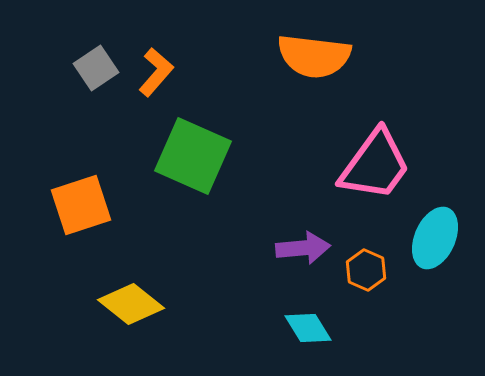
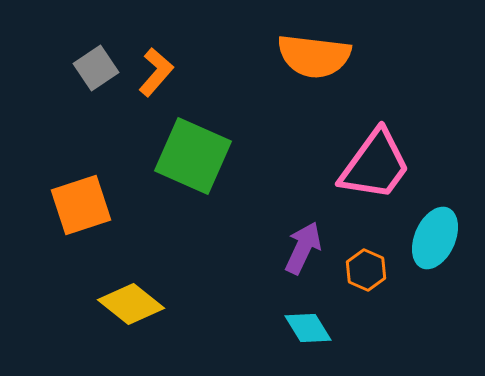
purple arrow: rotated 60 degrees counterclockwise
